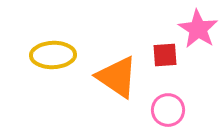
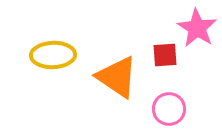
pink star: moved 1 px left, 1 px up
pink circle: moved 1 px right, 1 px up
